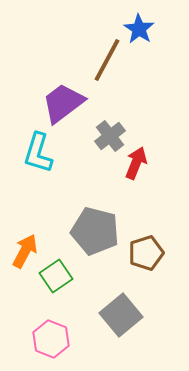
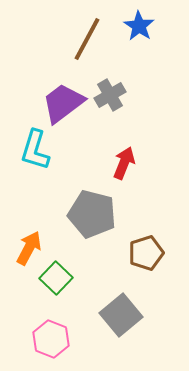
blue star: moved 3 px up
brown line: moved 20 px left, 21 px up
gray cross: moved 41 px up; rotated 8 degrees clockwise
cyan L-shape: moved 3 px left, 3 px up
red arrow: moved 12 px left
gray pentagon: moved 3 px left, 17 px up
orange arrow: moved 4 px right, 3 px up
green square: moved 2 px down; rotated 12 degrees counterclockwise
